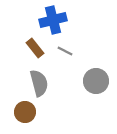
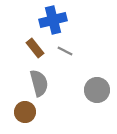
gray circle: moved 1 px right, 9 px down
